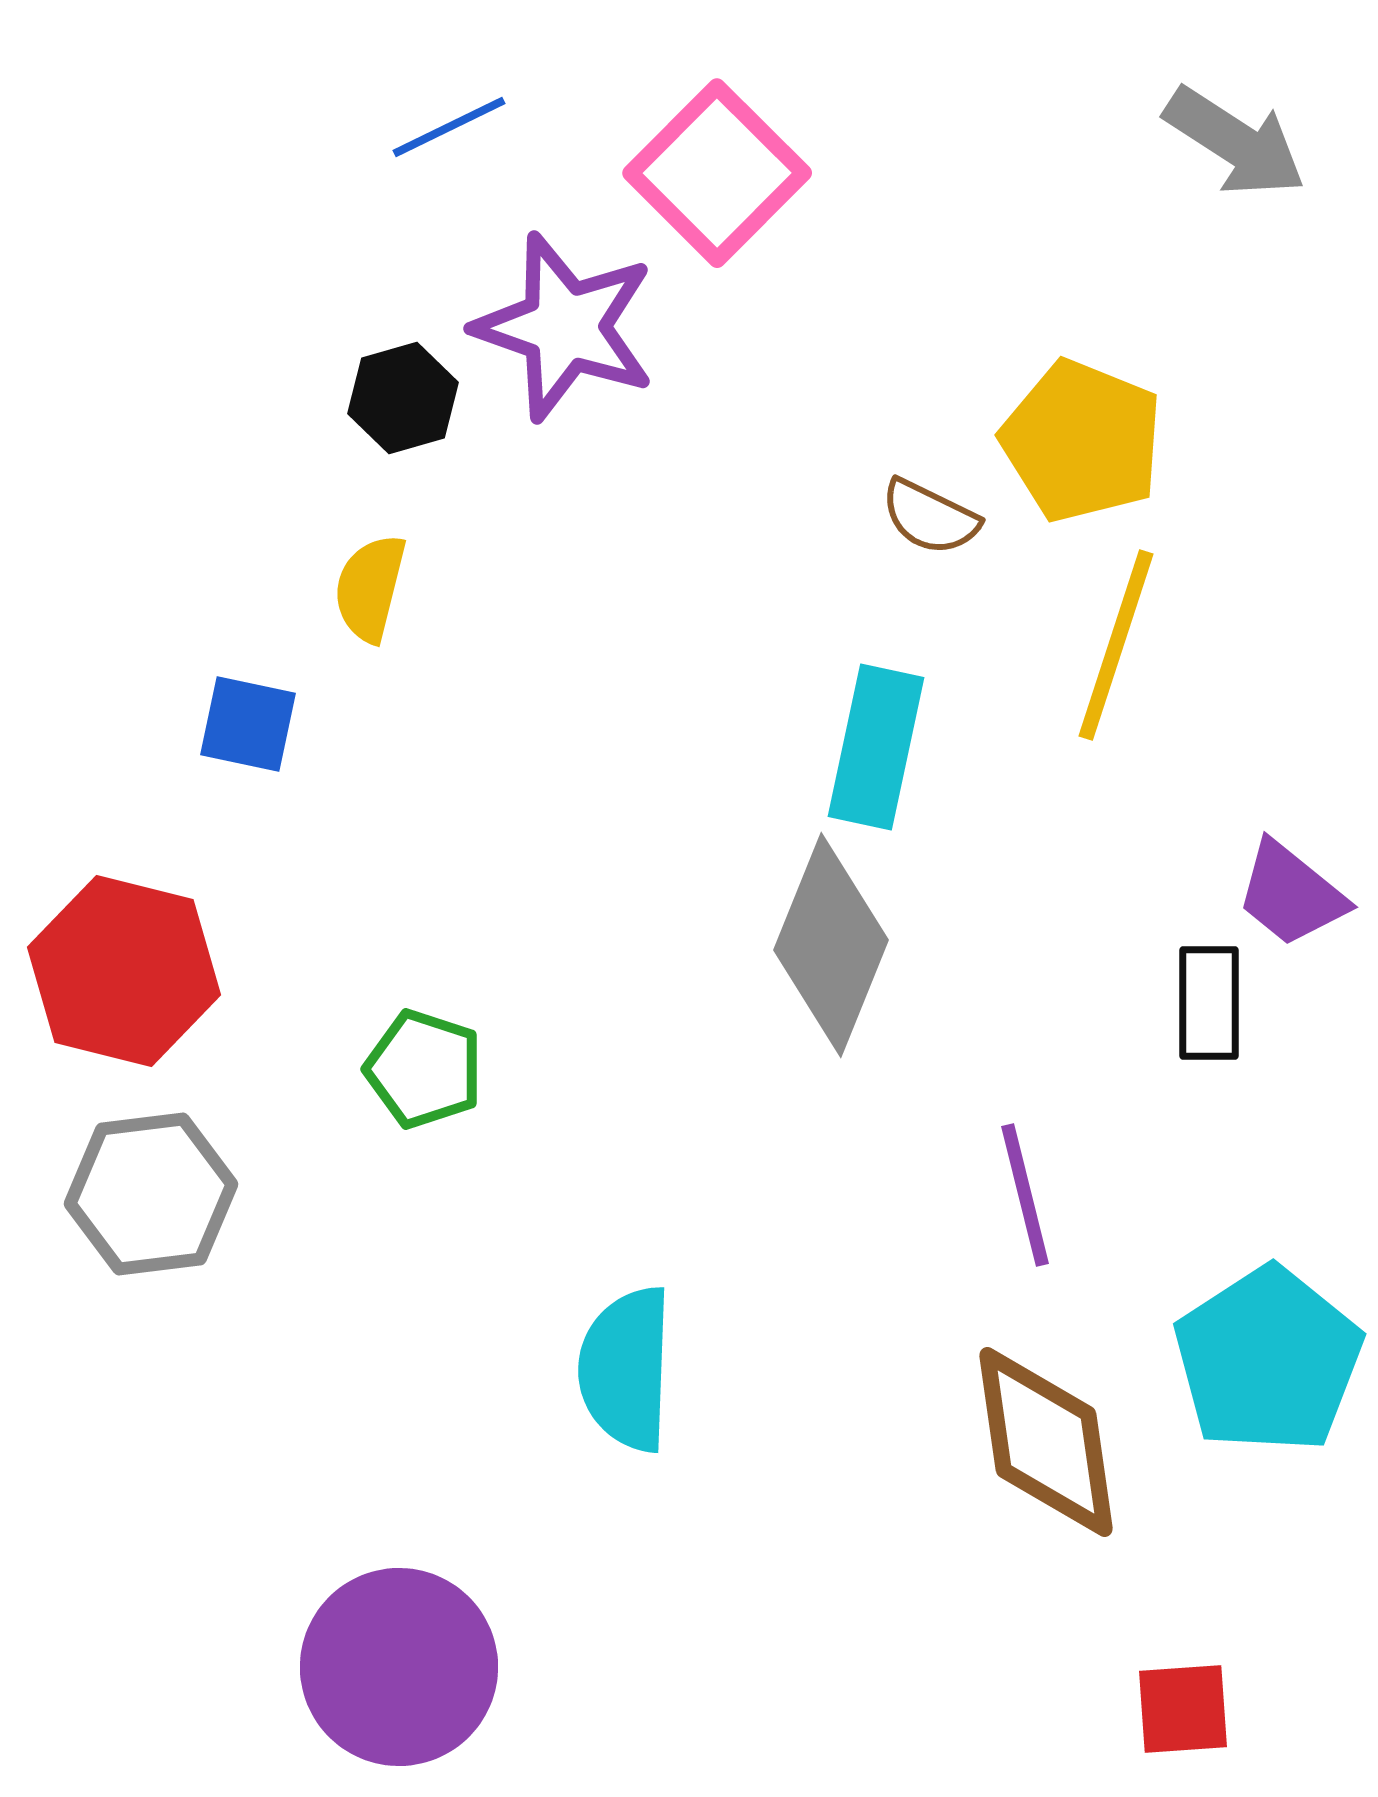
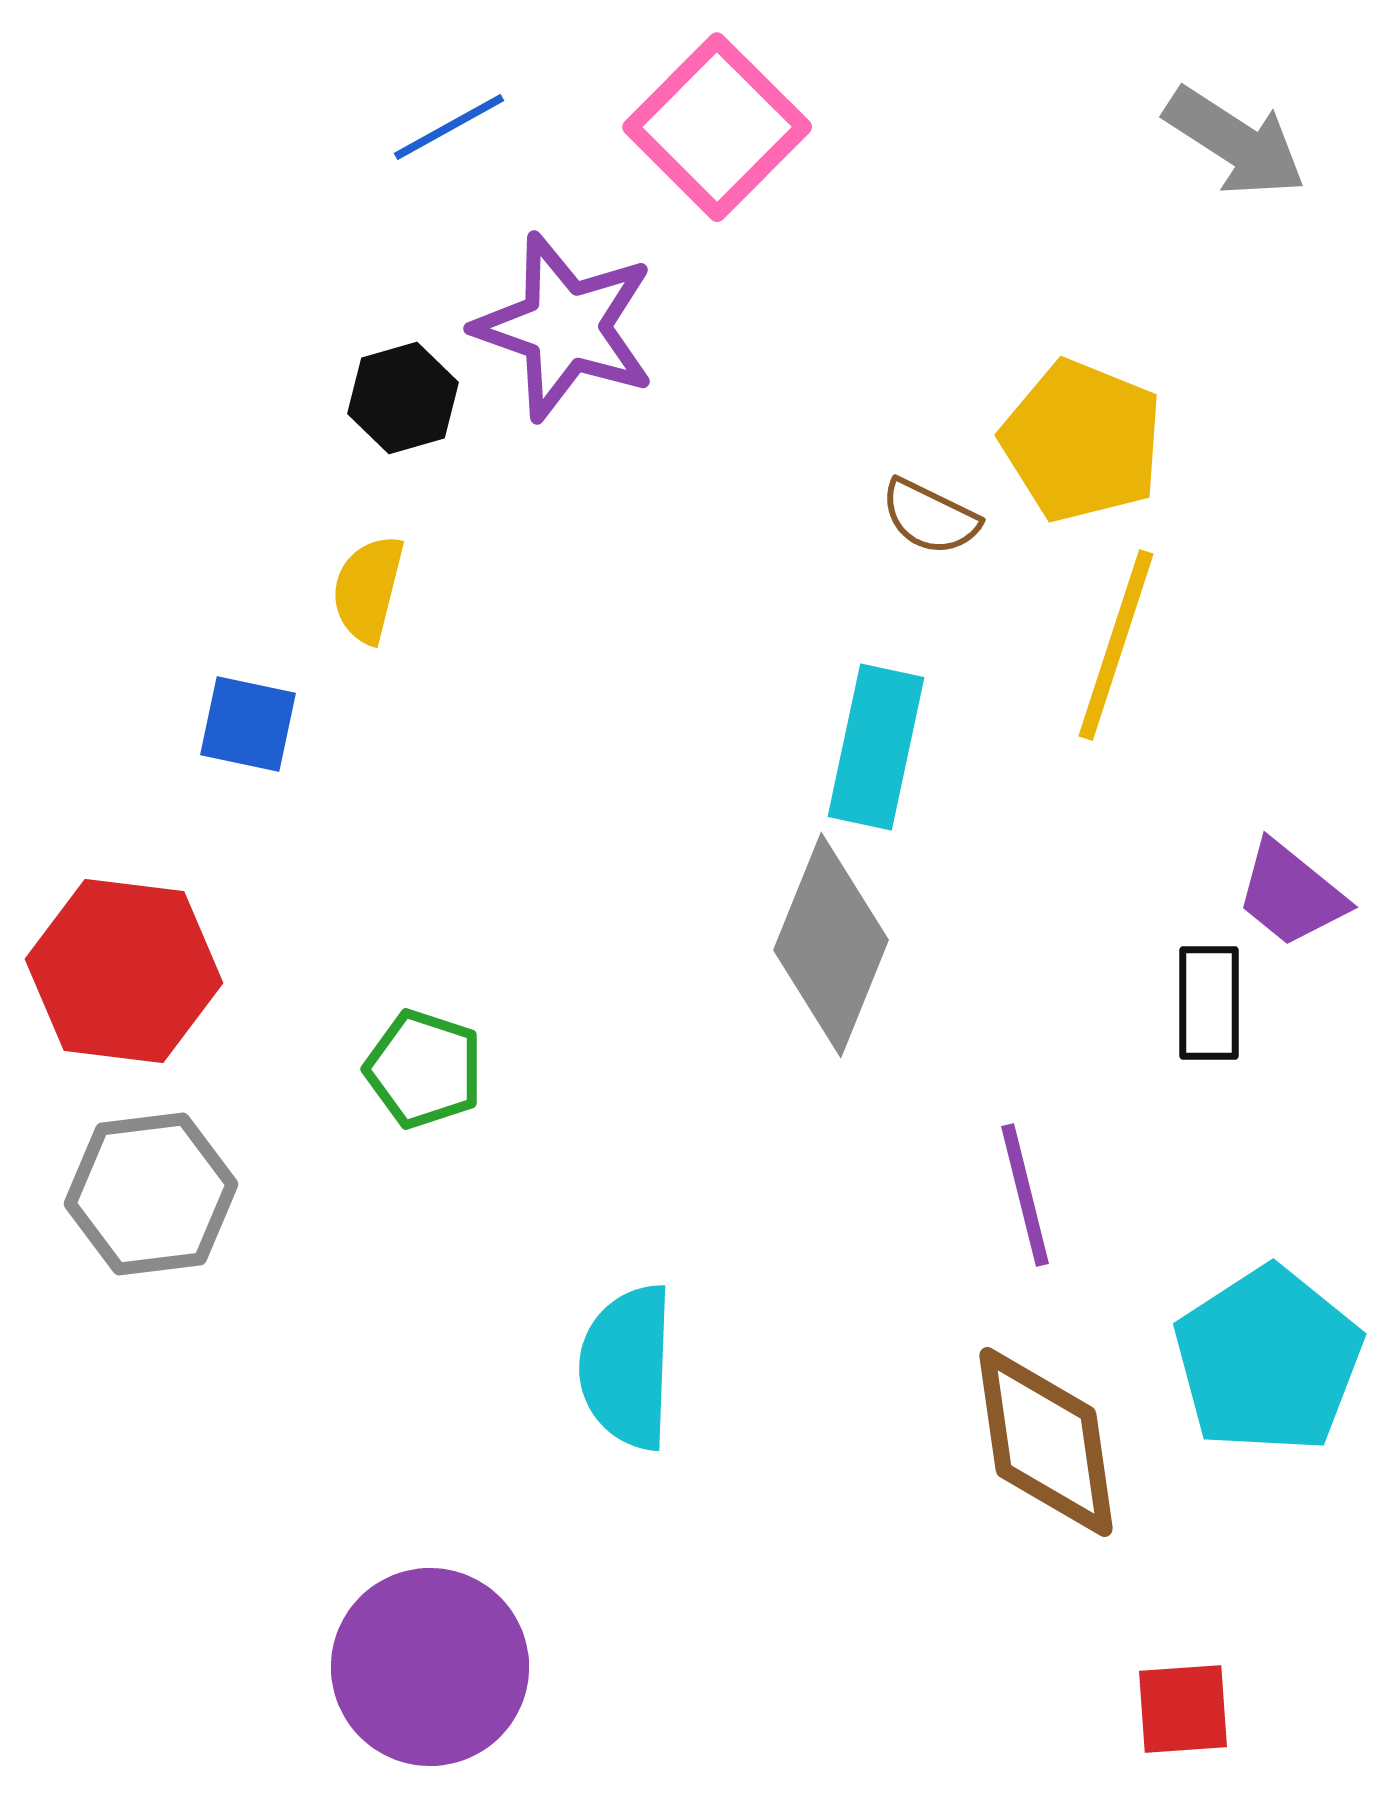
blue line: rotated 3 degrees counterclockwise
pink square: moved 46 px up
yellow semicircle: moved 2 px left, 1 px down
red hexagon: rotated 7 degrees counterclockwise
cyan semicircle: moved 1 px right, 2 px up
purple circle: moved 31 px right
